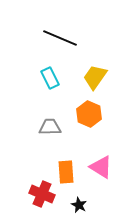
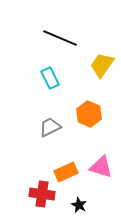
yellow trapezoid: moved 7 px right, 12 px up
gray trapezoid: rotated 25 degrees counterclockwise
pink triangle: rotated 15 degrees counterclockwise
orange rectangle: rotated 70 degrees clockwise
red cross: rotated 15 degrees counterclockwise
